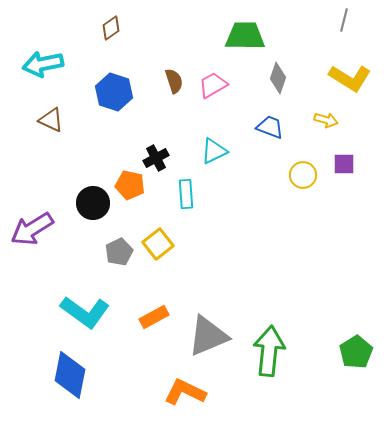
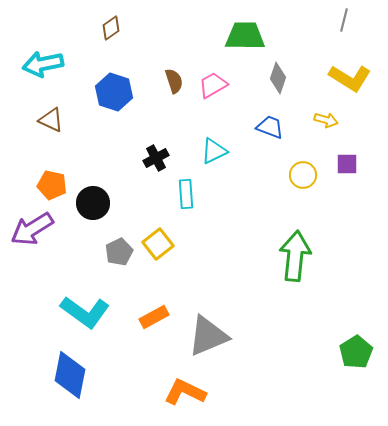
purple square: moved 3 px right
orange pentagon: moved 78 px left
green arrow: moved 26 px right, 95 px up
